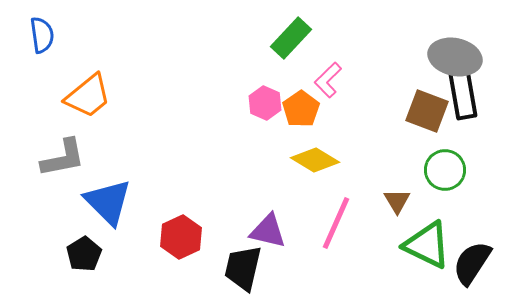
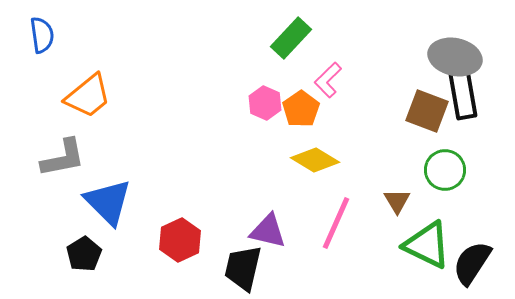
red hexagon: moved 1 px left, 3 px down
